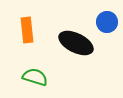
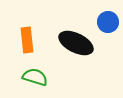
blue circle: moved 1 px right
orange rectangle: moved 10 px down
